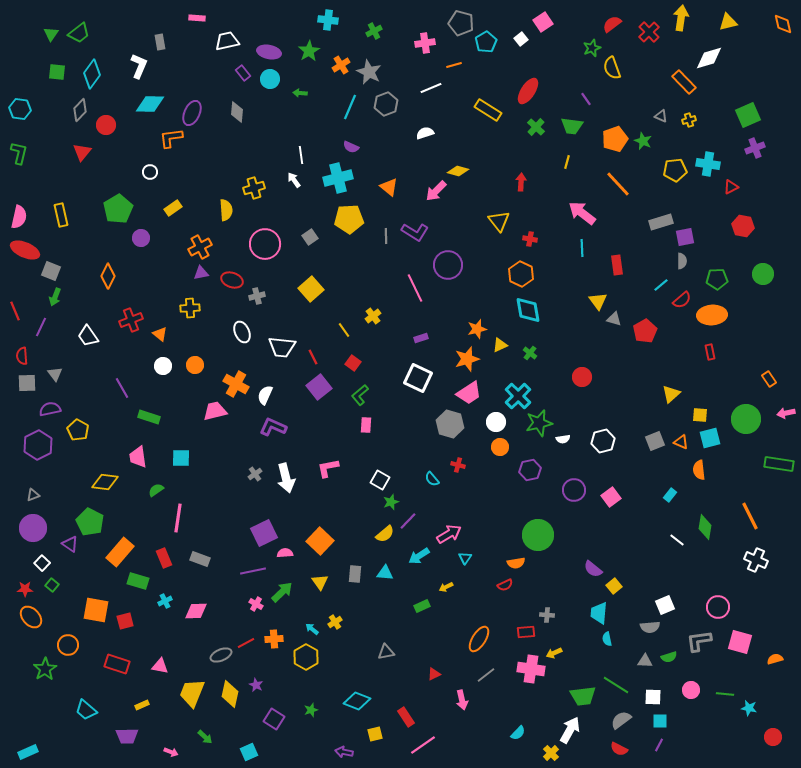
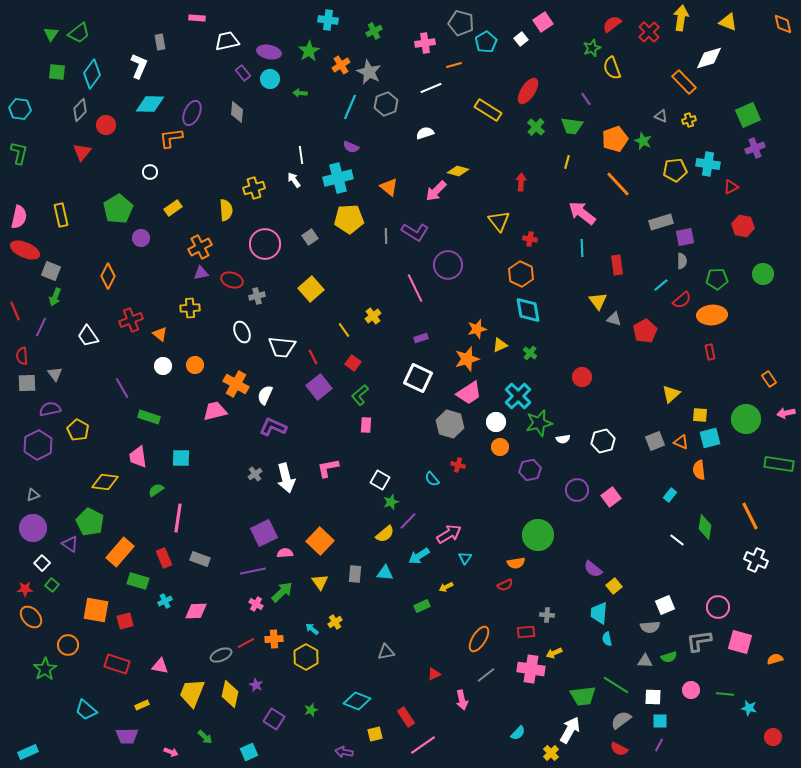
yellow triangle at (728, 22): rotated 36 degrees clockwise
purple circle at (574, 490): moved 3 px right
